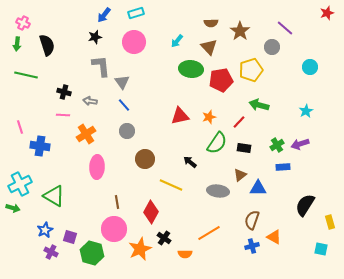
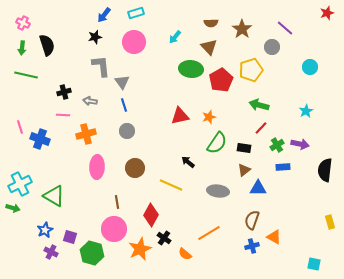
brown star at (240, 31): moved 2 px right, 2 px up
cyan arrow at (177, 41): moved 2 px left, 4 px up
green arrow at (17, 44): moved 5 px right, 4 px down
red pentagon at (221, 80): rotated 20 degrees counterclockwise
black cross at (64, 92): rotated 32 degrees counterclockwise
blue line at (124, 105): rotated 24 degrees clockwise
red line at (239, 122): moved 22 px right, 6 px down
orange cross at (86, 134): rotated 18 degrees clockwise
purple arrow at (300, 144): rotated 150 degrees counterclockwise
blue cross at (40, 146): moved 7 px up; rotated 12 degrees clockwise
brown circle at (145, 159): moved 10 px left, 9 px down
black arrow at (190, 162): moved 2 px left
brown triangle at (240, 175): moved 4 px right, 5 px up
black semicircle at (305, 205): moved 20 px right, 35 px up; rotated 25 degrees counterclockwise
red diamond at (151, 212): moved 3 px down
cyan square at (321, 249): moved 7 px left, 15 px down
orange semicircle at (185, 254): rotated 40 degrees clockwise
